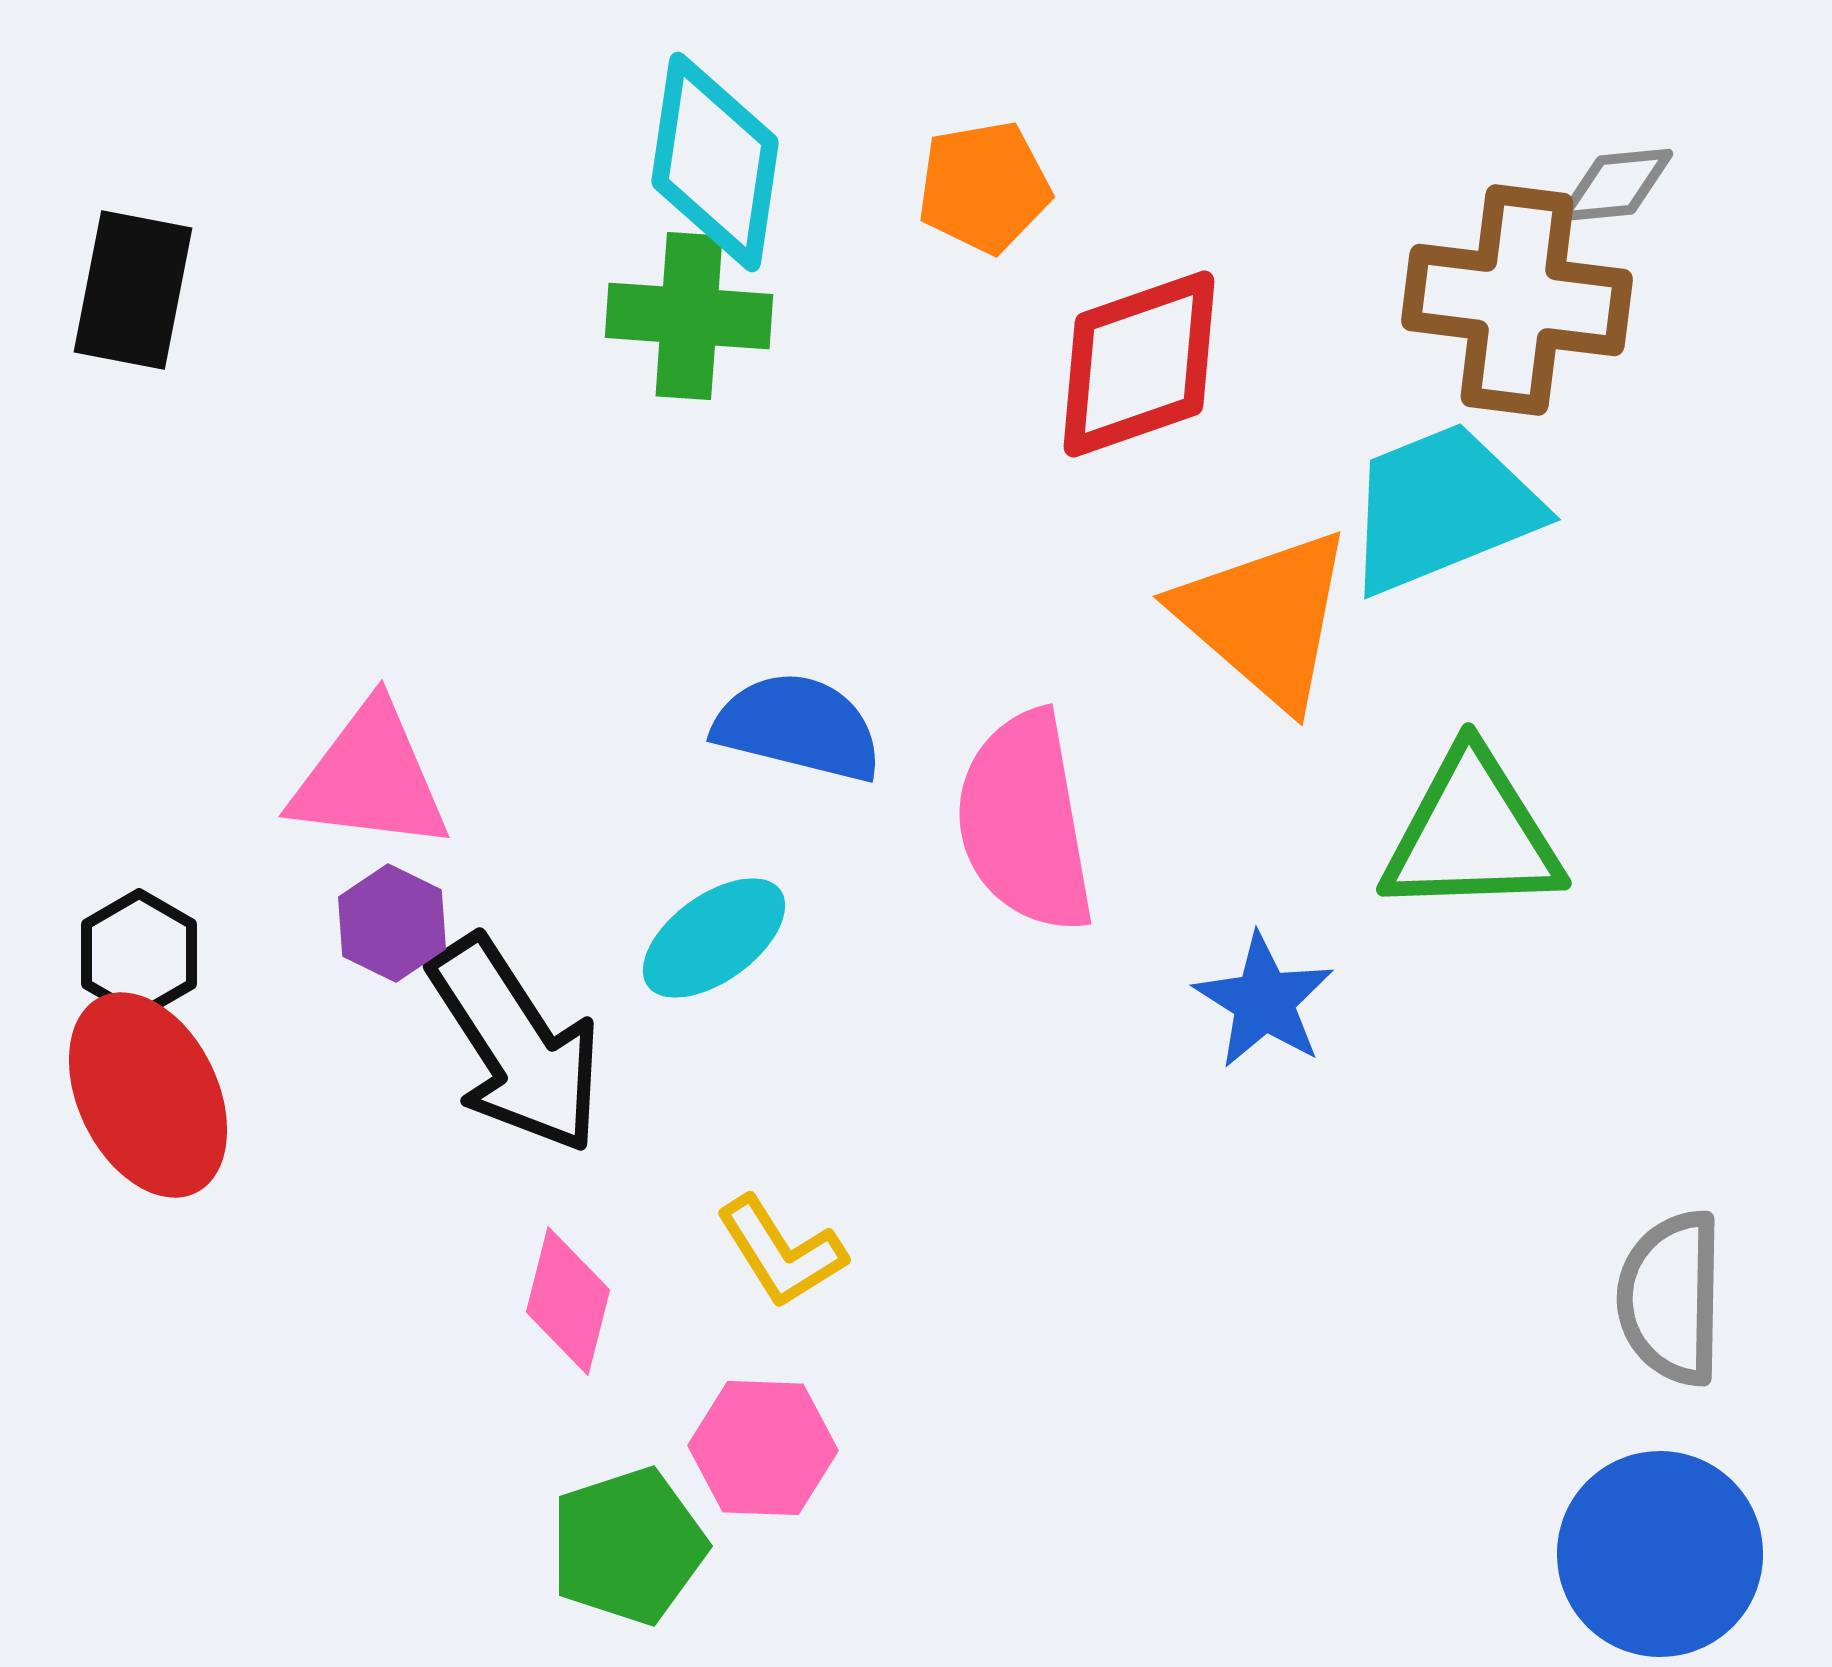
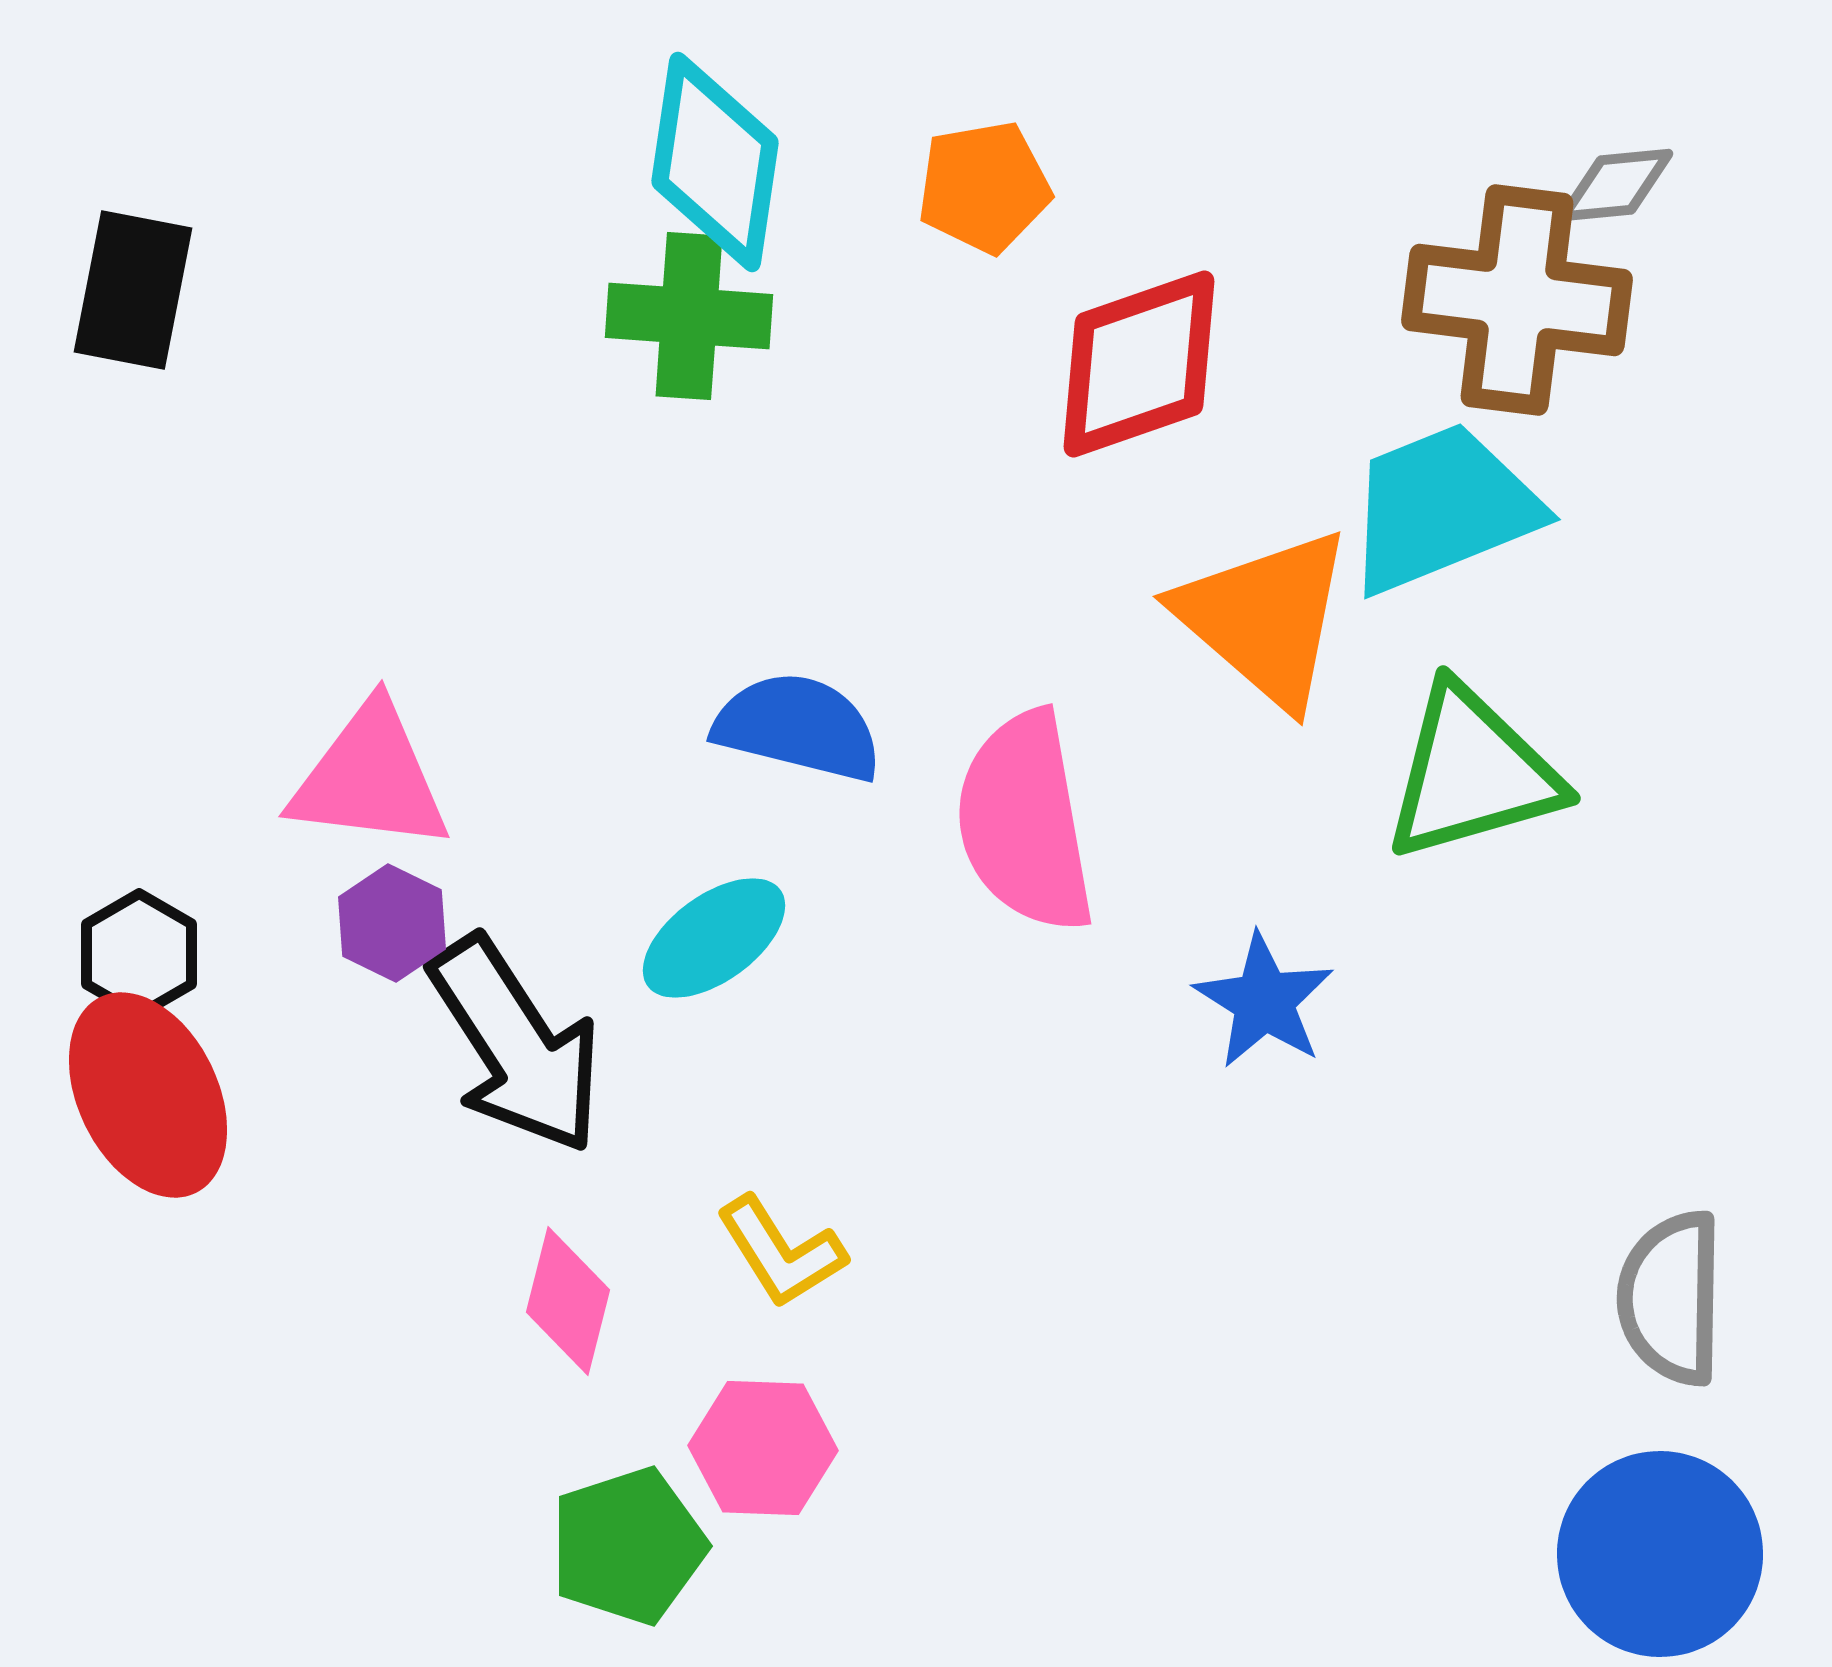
green triangle: moved 61 px up; rotated 14 degrees counterclockwise
